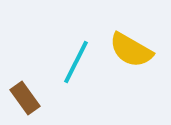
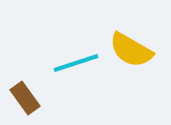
cyan line: moved 1 px down; rotated 45 degrees clockwise
